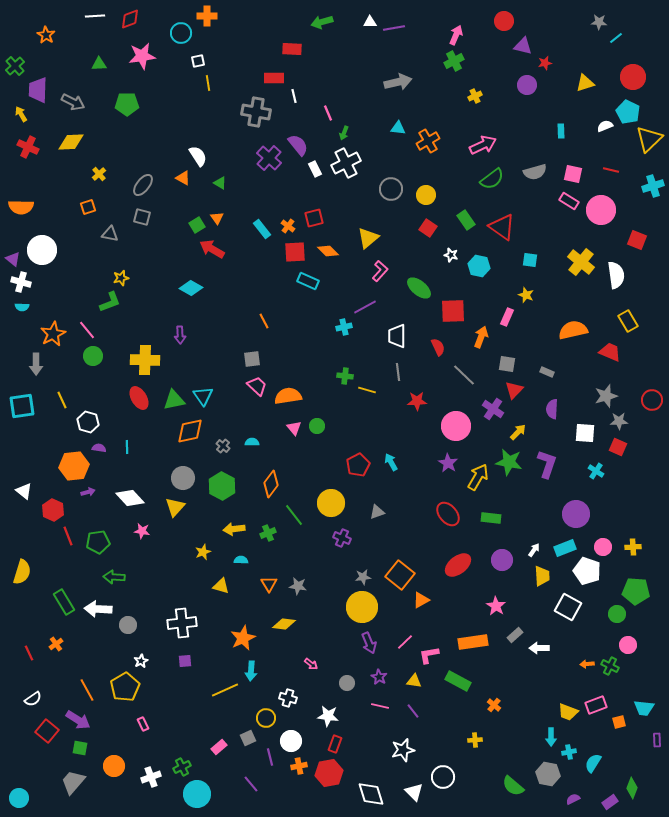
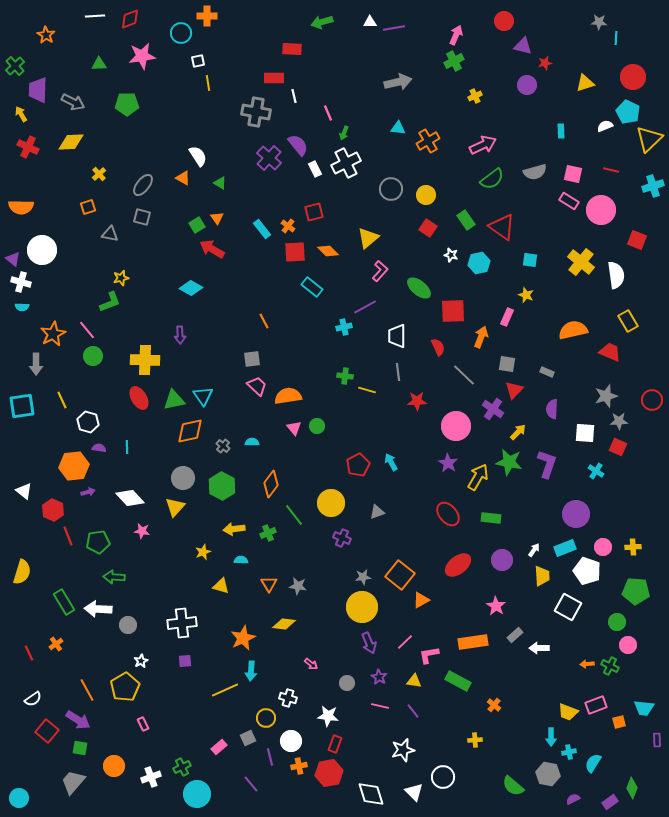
cyan line at (616, 38): rotated 48 degrees counterclockwise
red square at (314, 218): moved 6 px up
cyan hexagon at (479, 266): moved 3 px up; rotated 25 degrees counterclockwise
cyan rectangle at (308, 281): moved 4 px right, 6 px down; rotated 15 degrees clockwise
green circle at (617, 614): moved 8 px down
